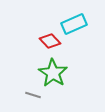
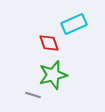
red diamond: moved 1 px left, 2 px down; rotated 25 degrees clockwise
green star: moved 2 px down; rotated 24 degrees clockwise
